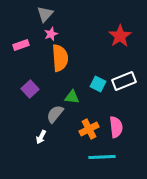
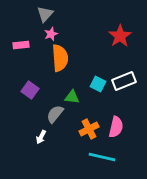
pink rectangle: rotated 14 degrees clockwise
purple square: moved 1 px down; rotated 12 degrees counterclockwise
pink semicircle: rotated 20 degrees clockwise
cyan line: rotated 16 degrees clockwise
